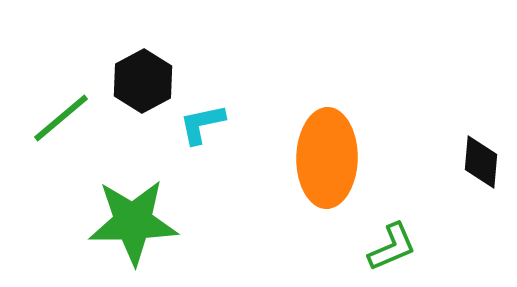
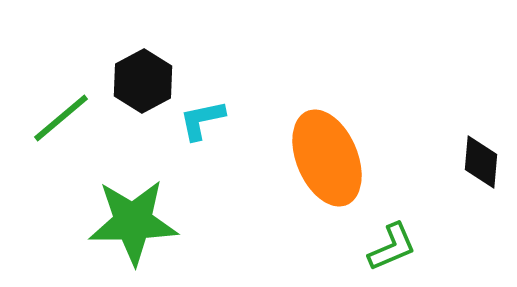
cyan L-shape: moved 4 px up
orange ellipse: rotated 24 degrees counterclockwise
